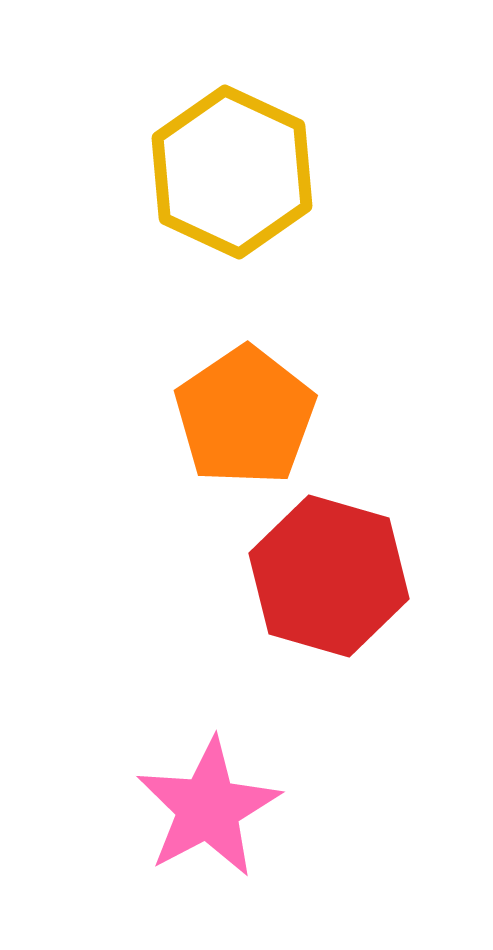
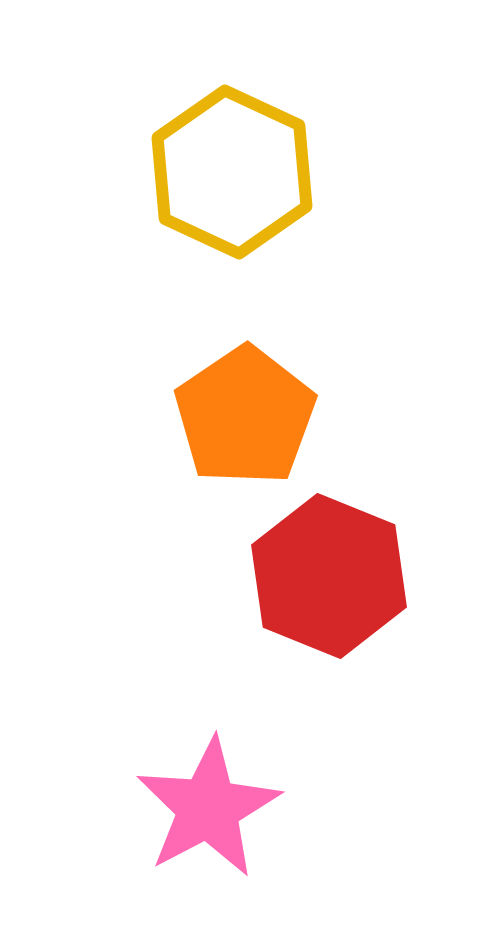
red hexagon: rotated 6 degrees clockwise
